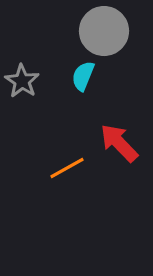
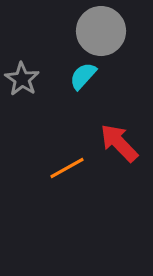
gray circle: moved 3 px left
cyan semicircle: rotated 20 degrees clockwise
gray star: moved 2 px up
